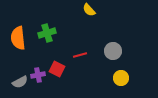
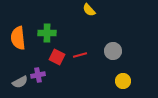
green cross: rotated 18 degrees clockwise
red square: moved 12 px up
yellow circle: moved 2 px right, 3 px down
